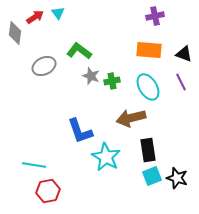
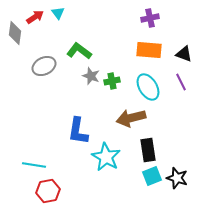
purple cross: moved 5 px left, 2 px down
blue L-shape: moved 2 px left; rotated 28 degrees clockwise
